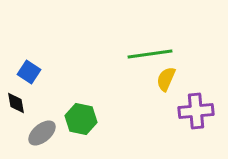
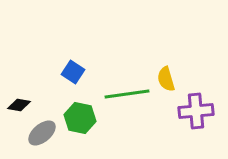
green line: moved 23 px left, 40 px down
blue square: moved 44 px right
yellow semicircle: rotated 40 degrees counterclockwise
black diamond: moved 3 px right, 2 px down; rotated 70 degrees counterclockwise
green hexagon: moved 1 px left, 1 px up
